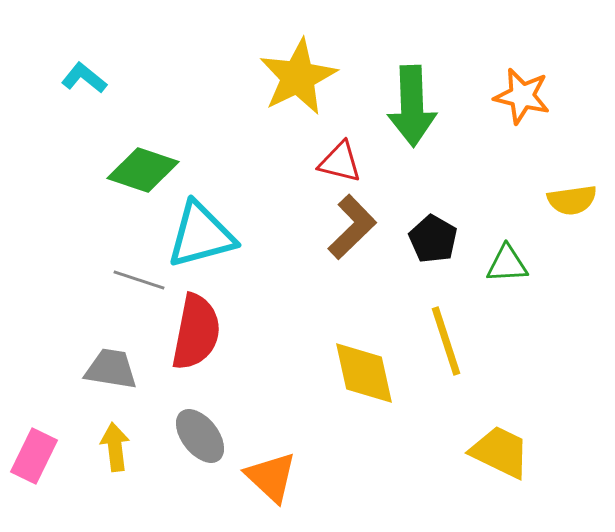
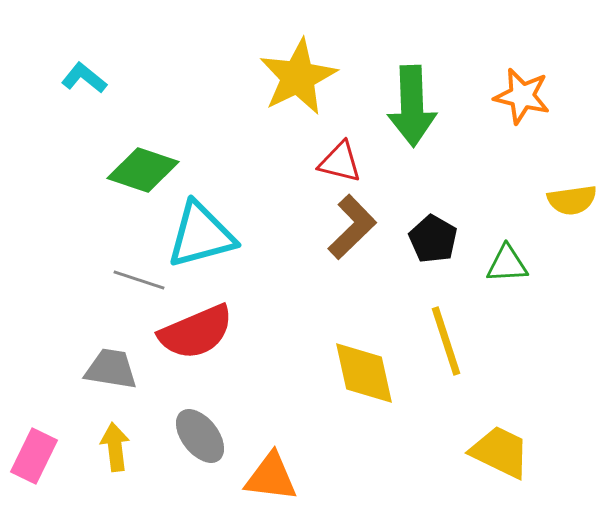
red semicircle: rotated 56 degrees clockwise
orange triangle: rotated 36 degrees counterclockwise
